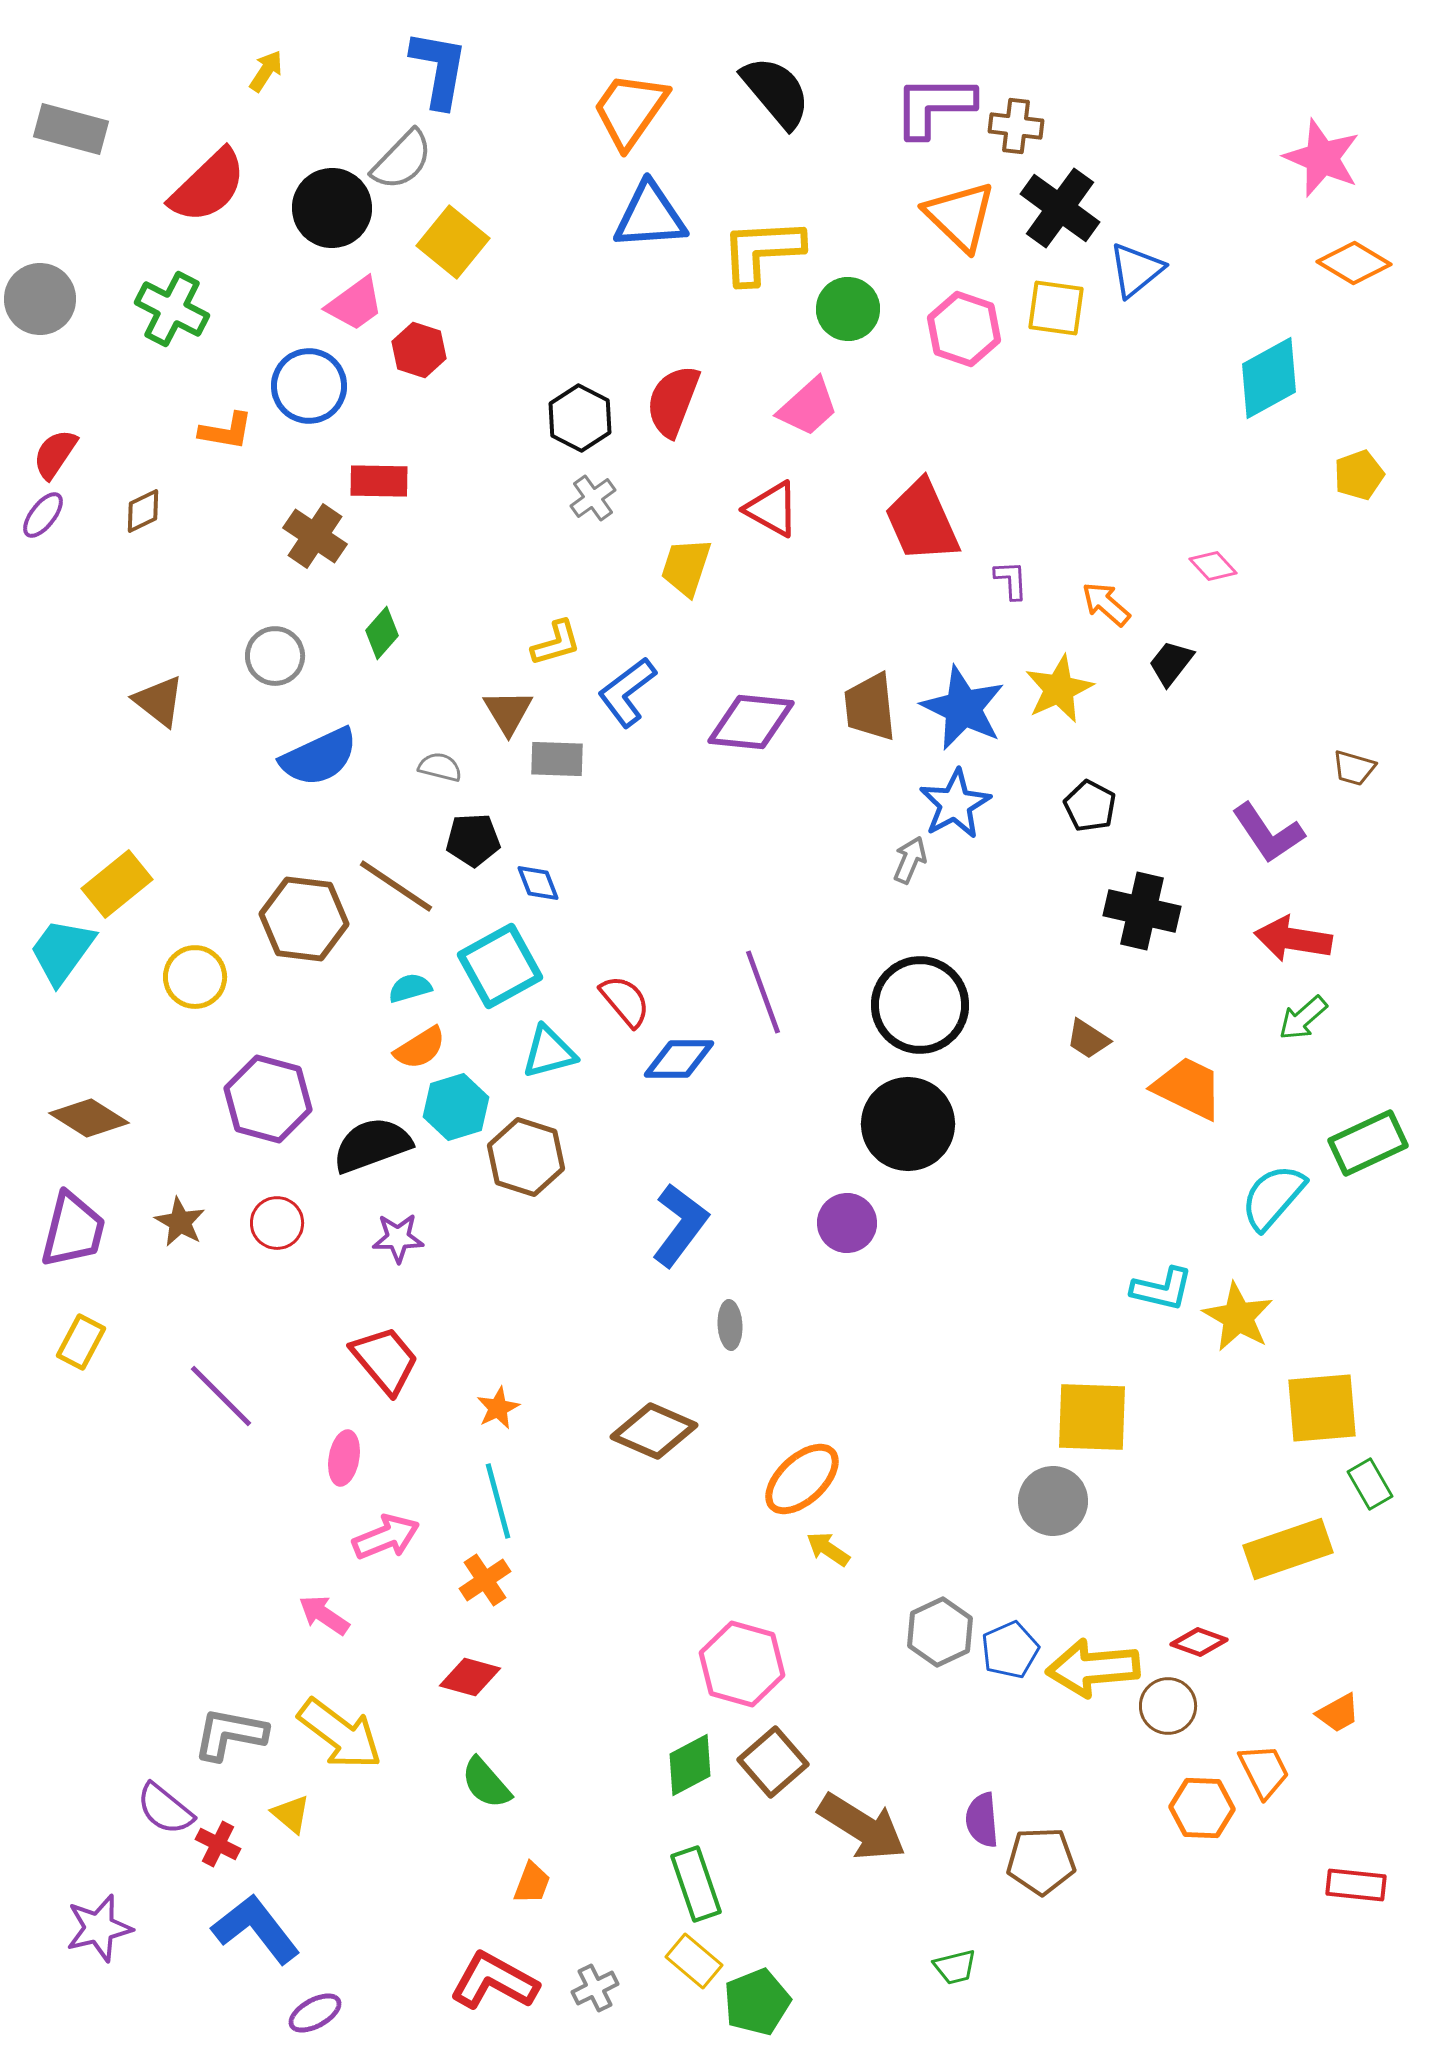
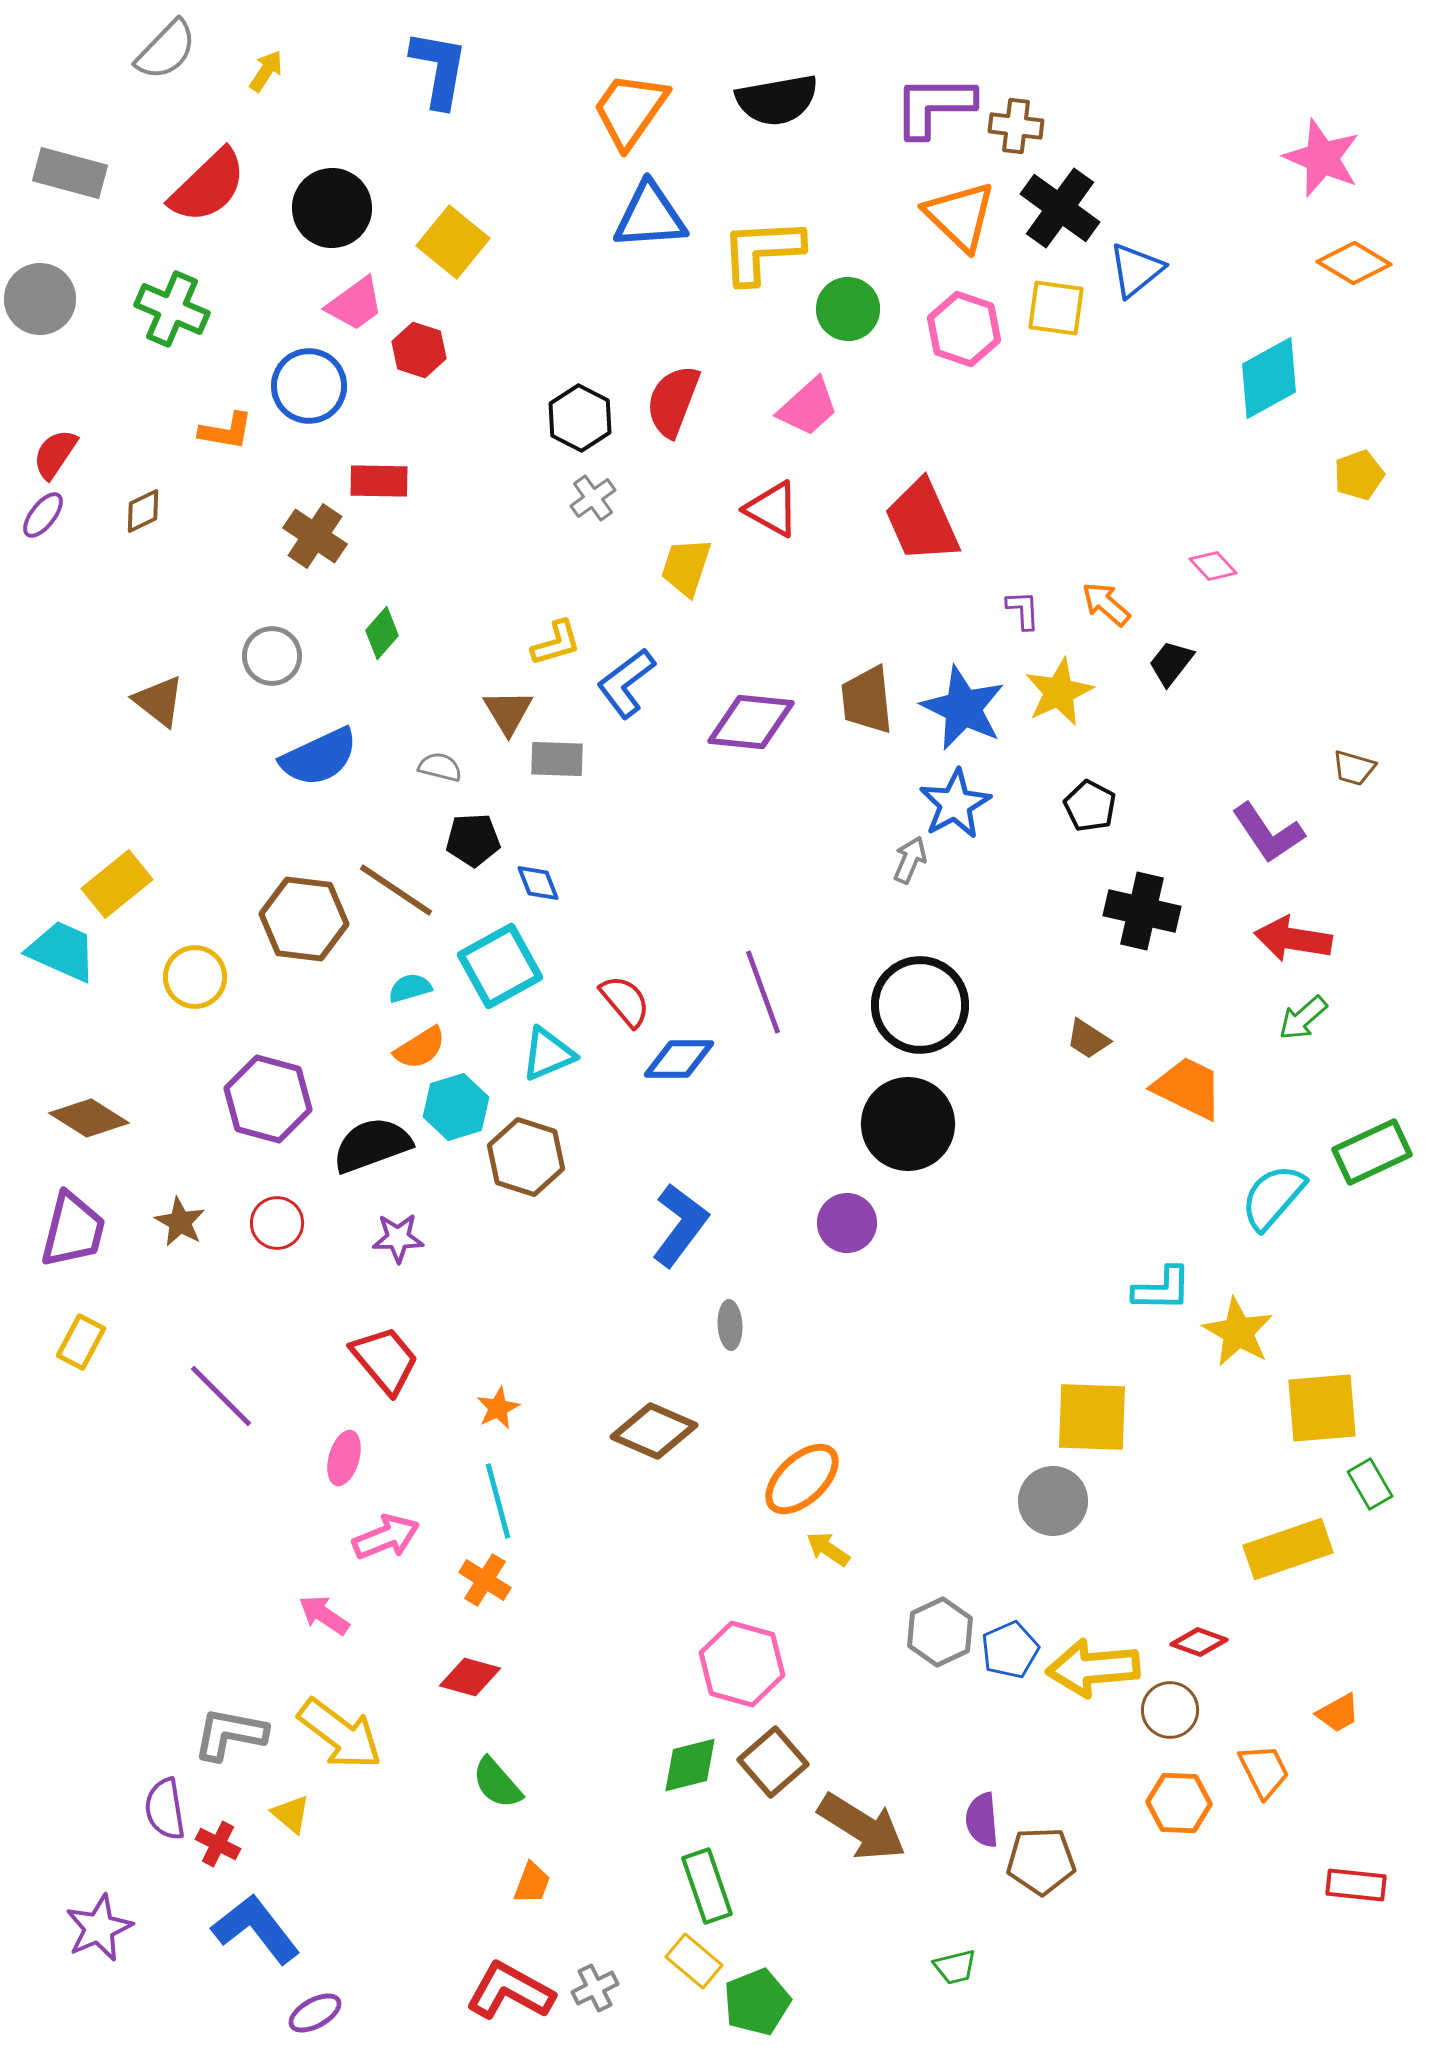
black semicircle at (776, 92): moved 1 px right, 8 px down; rotated 120 degrees clockwise
gray rectangle at (71, 129): moved 1 px left, 44 px down
gray semicircle at (402, 160): moved 236 px left, 110 px up
green cross at (172, 309): rotated 4 degrees counterclockwise
purple L-shape at (1011, 580): moved 12 px right, 30 px down
gray circle at (275, 656): moved 3 px left
yellow star at (1059, 689): moved 3 px down
blue L-shape at (627, 692): moved 1 px left, 9 px up
brown trapezoid at (870, 707): moved 3 px left, 7 px up
brown line at (396, 886): moved 4 px down
cyan trapezoid at (62, 951): rotated 78 degrees clockwise
cyan triangle at (549, 1052): moved 1 px left, 2 px down; rotated 8 degrees counterclockwise
green rectangle at (1368, 1143): moved 4 px right, 9 px down
cyan L-shape at (1162, 1289): rotated 12 degrees counterclockwise
yellow star at (1238, 1317): moved 15 px down
pink ellipse at (344, 1458): rotated 6 degrees clockwise
orange cross at (485, 1580): rotated 24 degrees counterclockwise
brown circle at (1168, 1706): moved 2 px right, 4 px down
green diamond at (690, 1765): rotated 14 degrees clockwise
green semicircle at (486, 1783): moved 11 px right
orange hexagon at (1202, 1808): moved 23 px left, 5 px up
purple semicircle at (165, 1809): rotated 42 degrees clockwise
green rectangle at (696, 1884): moved 11 px right, 2 px down
purple star at (99, 1928): rotated 10 degrees counterclockwise
red L-shape at (494, 1981): moved 16 px right, 10 px down
